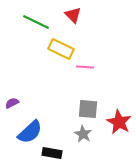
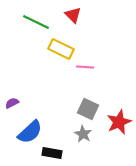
gray square: rotated 20 degrees clockwise
red star: rotated 20 degrees clockwise
